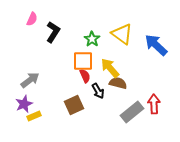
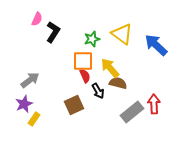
pink semicircle: moved 5 px right
green star: rotated 21 degrees clockwise
yellow rectangle: moved 3 px down; rotated 32 degrees counterclockwise
